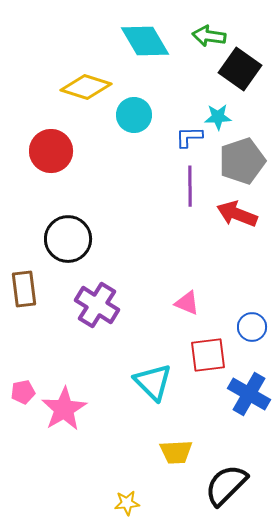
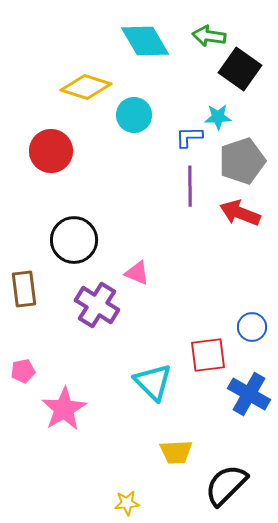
red arrow: moved 3 px right, 1 px up
black circle: moved 6 px right, 1 px down
pink triangle: moved 50 px left, 30 px up
pink pentagon: moved 21 px up
